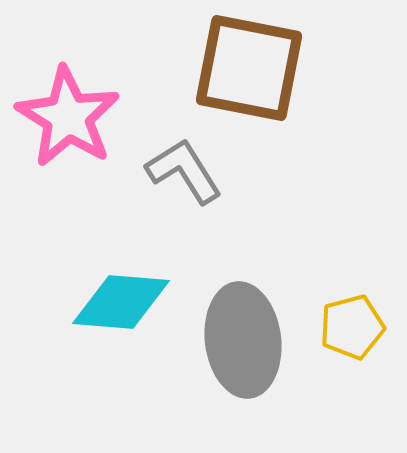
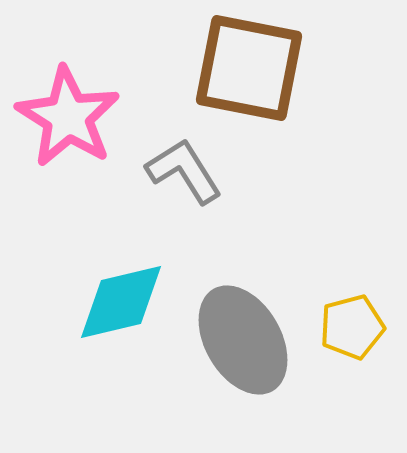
cyan diamond: rotated 18 degrees counterclockwise
gray ellipse: rotated 23 degrees counterclockwise
